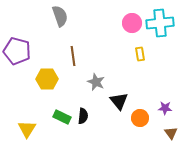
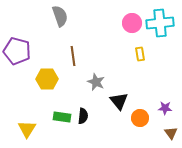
green rectangle: rotated 18 degrees counterclockwise
